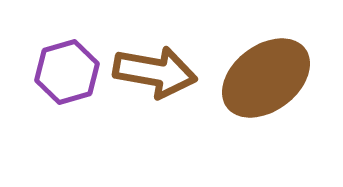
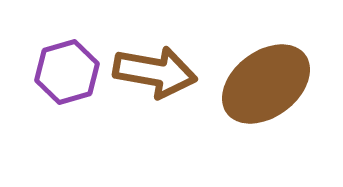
brown ellipse: moved 6 px down
